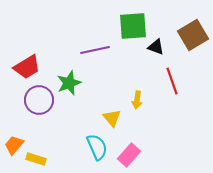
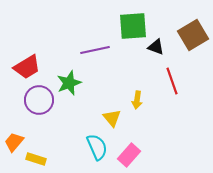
orange trapezoid: moved 3 px up
